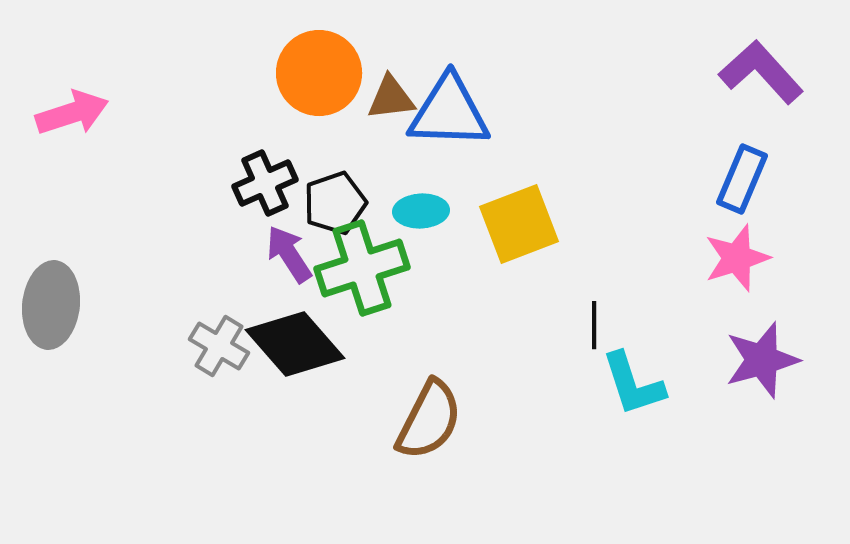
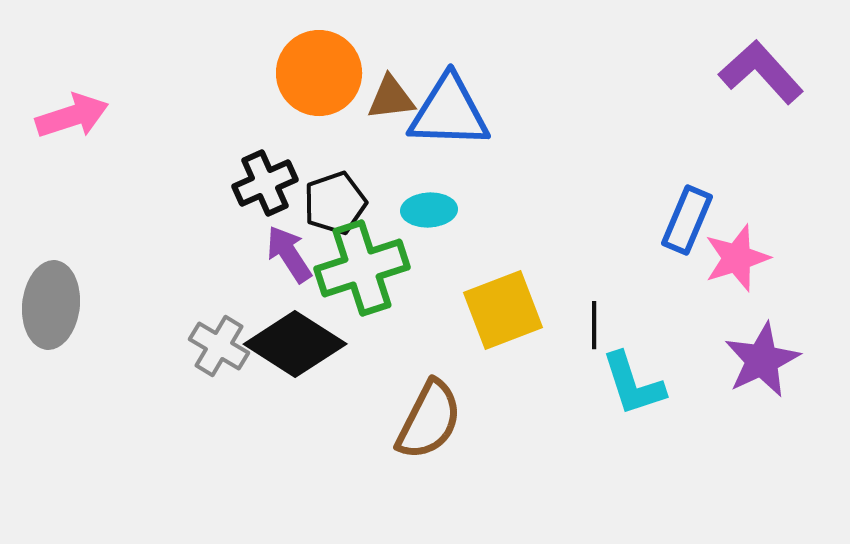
pink arrow: moved 3 px down
blue rectangle: moved 55 px left, 41 px down
cyan ellipse: moved 8 px right, 1 px up
yellow square: moved 16 px left, 86 px down
black diamond: rotated 16 degrees counterclockwise
purple star: rotated 10 degrees counterclockwise
